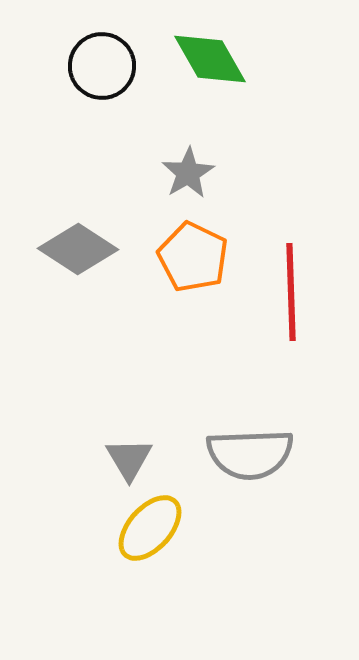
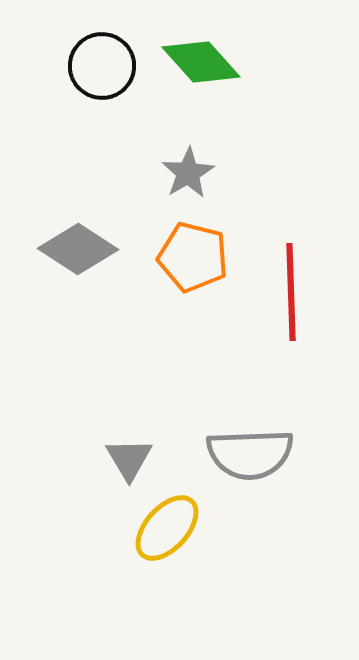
green diamond: moved 9 px left, 3 px down; rotated 12 degrees counterclockwise
orange pentagon: rotated 12 degrees counterclockwise
yellow ellipse: moved 17 px right
